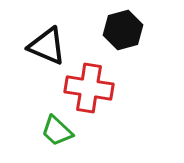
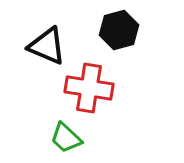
black hexagon: moved 4 px left
green trapezoid: moved 9 px right, 7 px down
